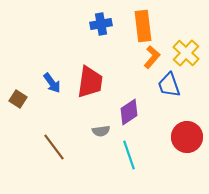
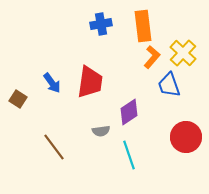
yellow cross: moved 3 px left
red circle: moved 1 px left
